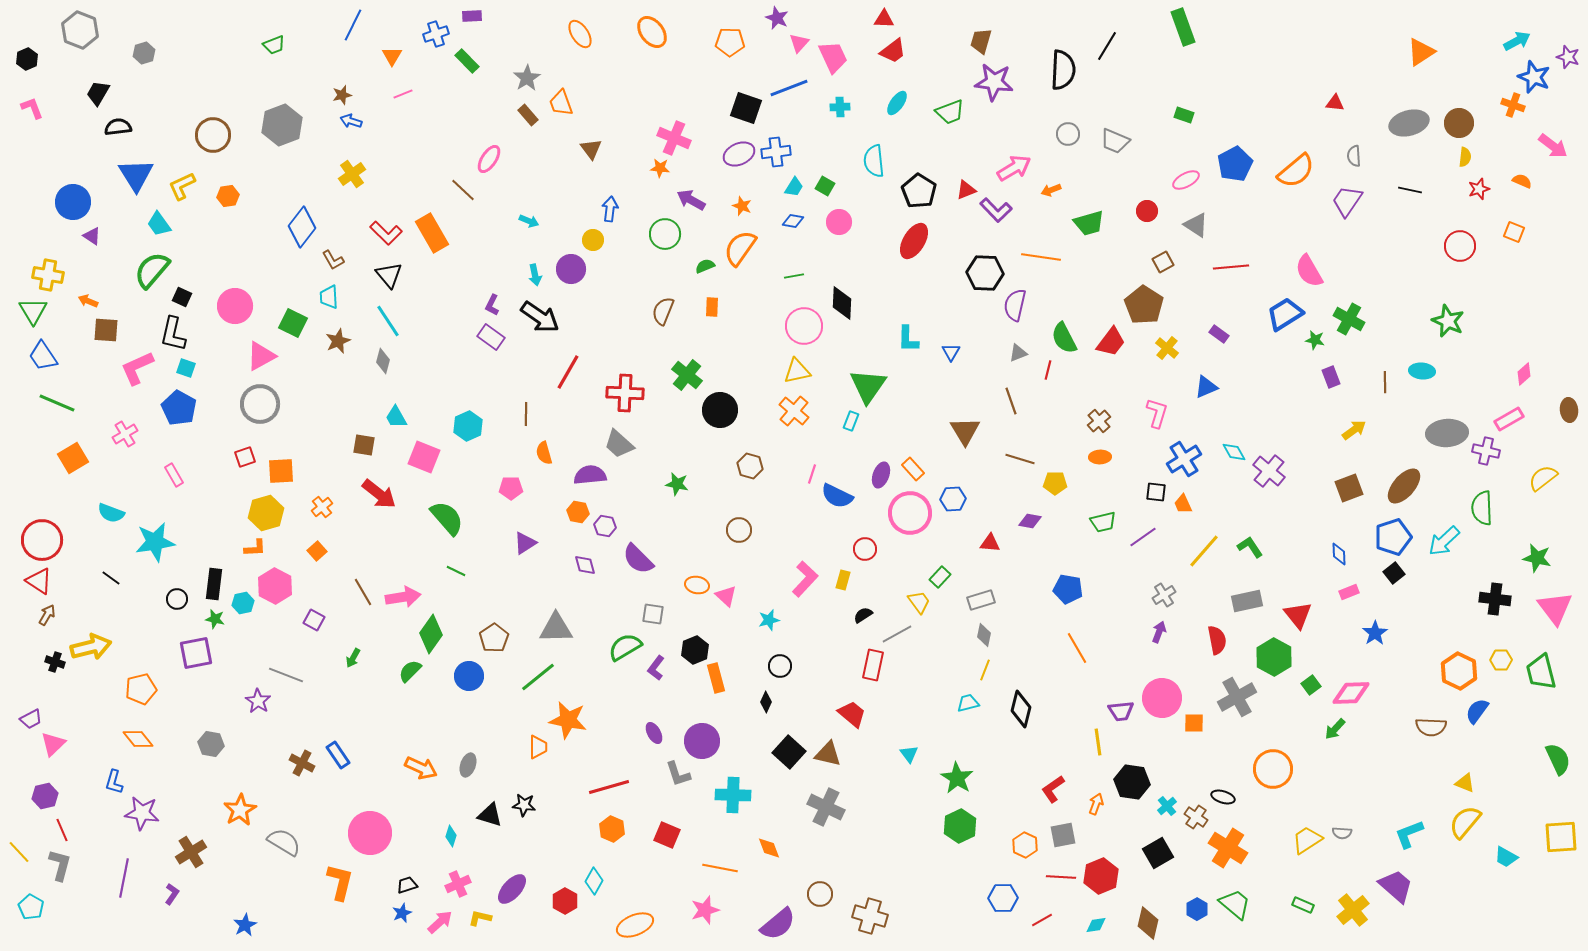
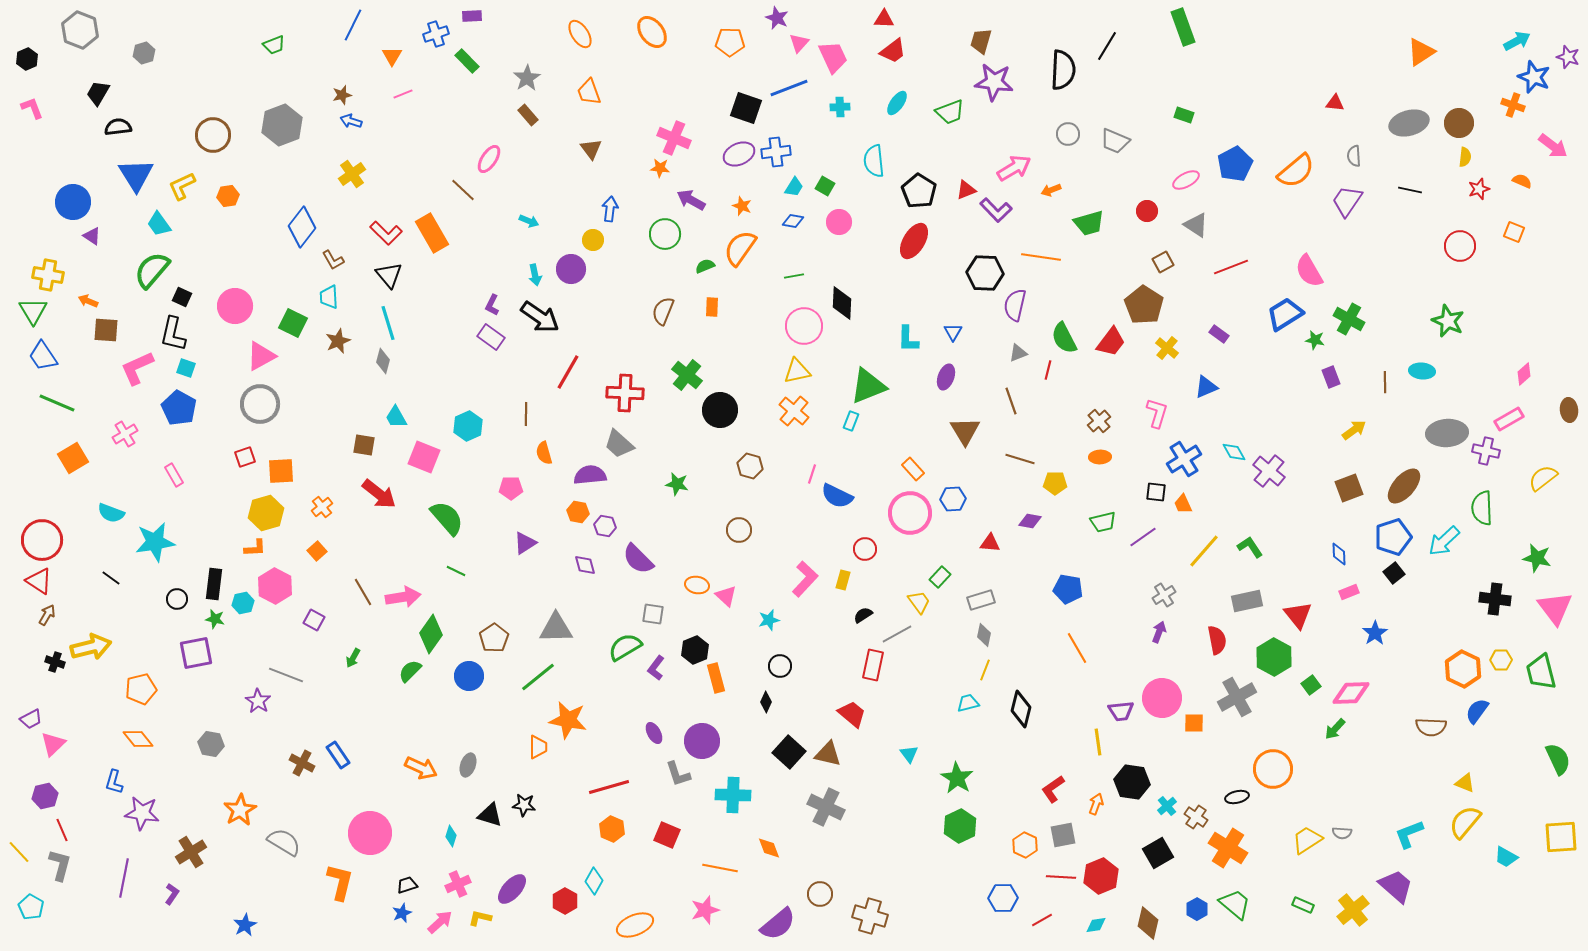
orange trapezoid at (561, 103): moved 28 px right, 11 px up
red line at (1231, 267): rotated 16 degrees counterclockwise
cyan line at (388, 321): moved 2 px down; rotated 16 degrees clockwise
blue triangle at (951, 352): moved 2 px right, 20 px up
green triangle at (868, 386): rotated 33 degrees clockwise
purple ellipse at (881, 475): moved 65 px right, 98 px up
orange hexagon at (1459, 671): moved 4 px right, 2 px up
black ellipse at (1223, 797): moved 14 px right; rotated 30 degrees counterclockwise
